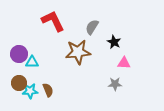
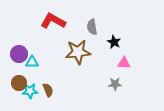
red L-shape: rotated 35 degrees counterclockwise
gray semicircle: rotated 42 degrees counterclockwise
